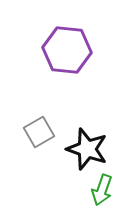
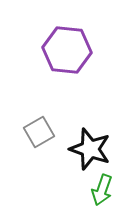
black star: moved 3 px right
